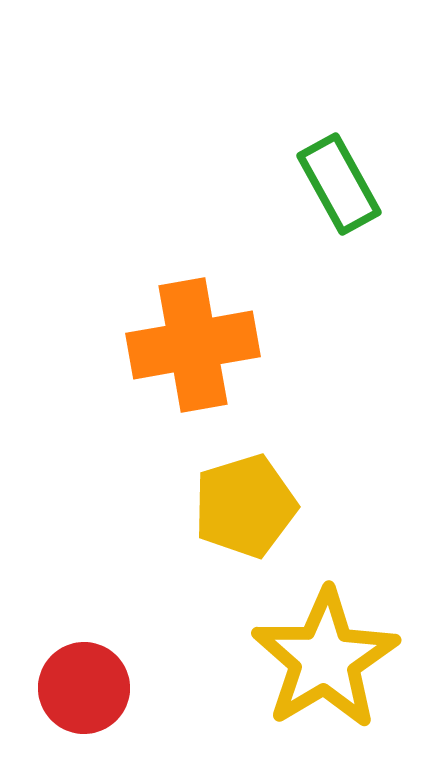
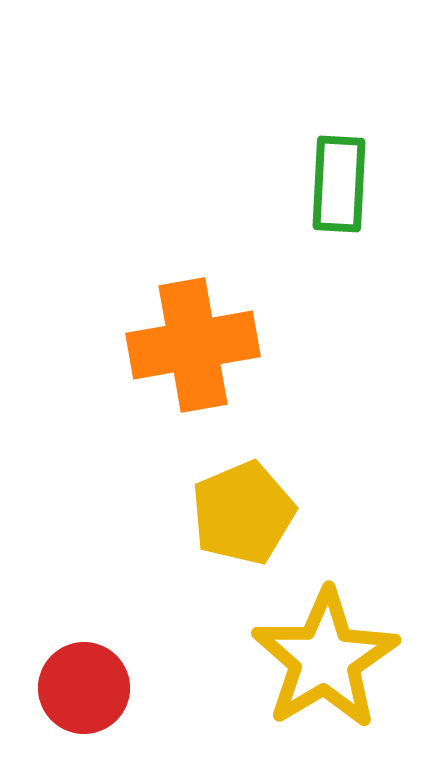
green rectangle: rotated 32 degrees clockwise
yellow pentagon: moved 2 px left, 7 px down; rotated 6 degrees counterclockwise
